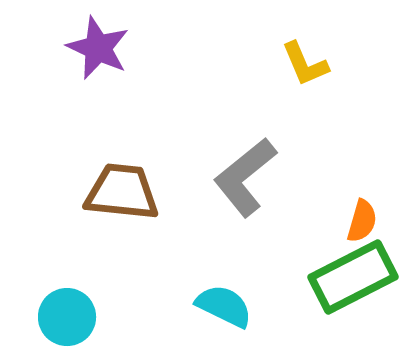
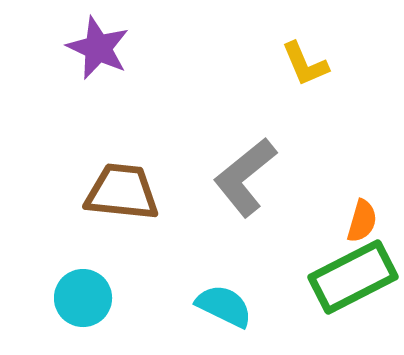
cyan circle: moved 16 px right, 19 px up
